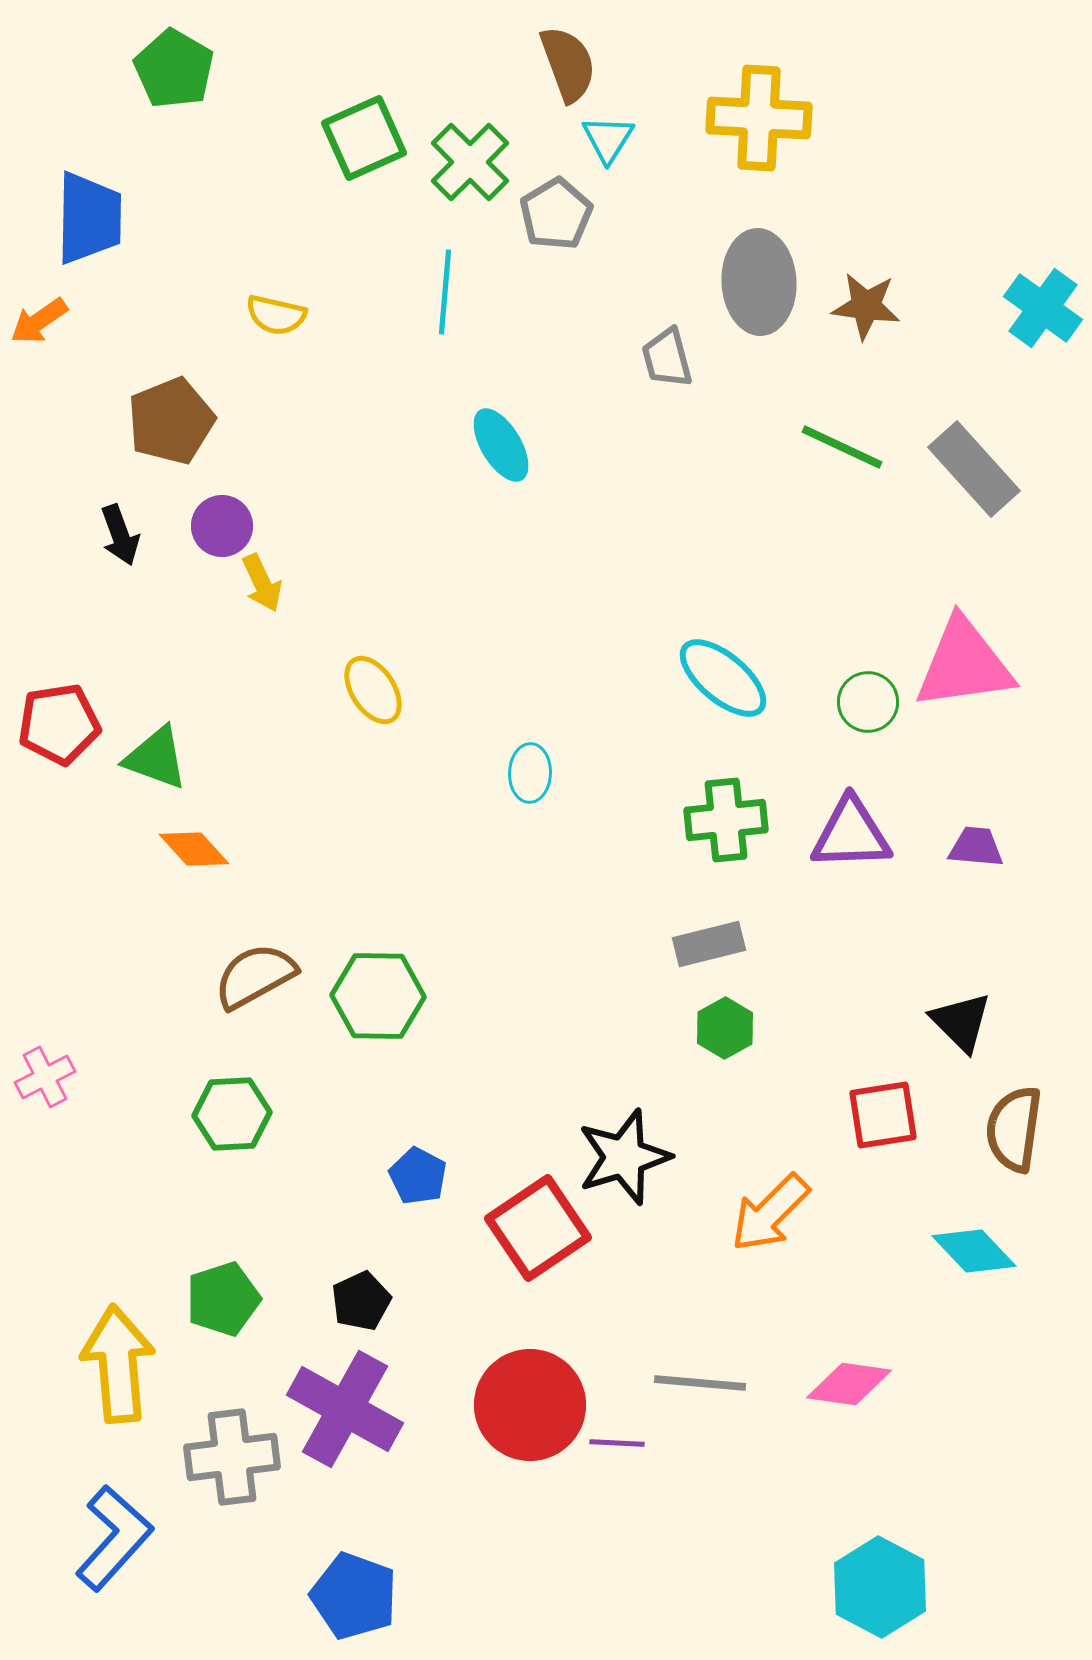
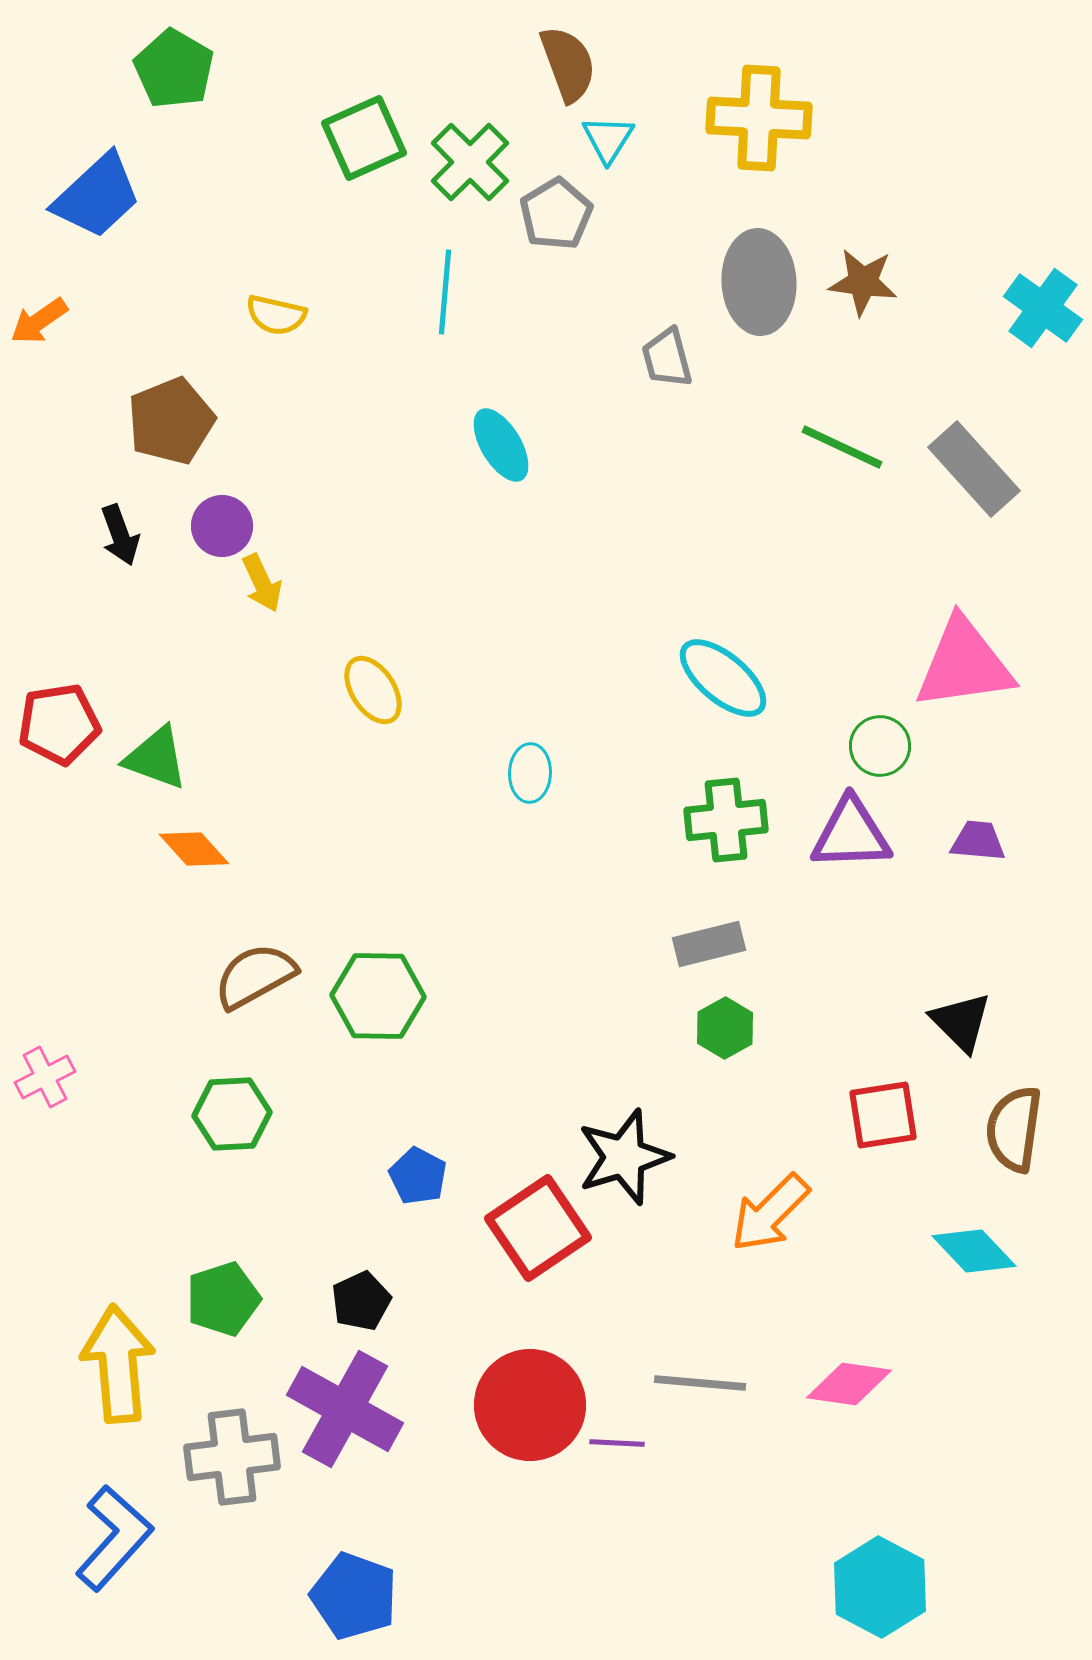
blue trapezoid at (89, 218): moved 8 px right, 22 px up; rotated 46 degrees clockwise
brown star at (866, 306): moved 3 px left, 24 px up
green circle at (868, 702): moved 12 px right, 44 px down
purple trapezoid at (976, 847): moved 2 px right, 6 px up
